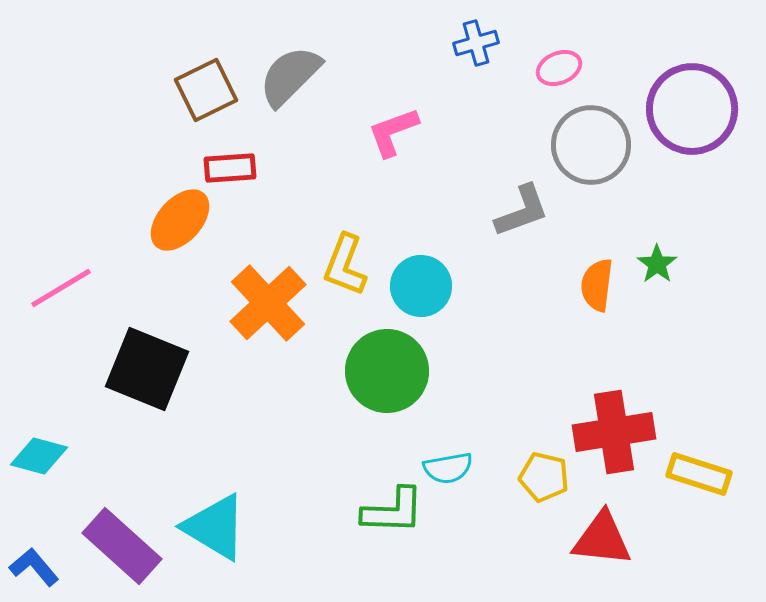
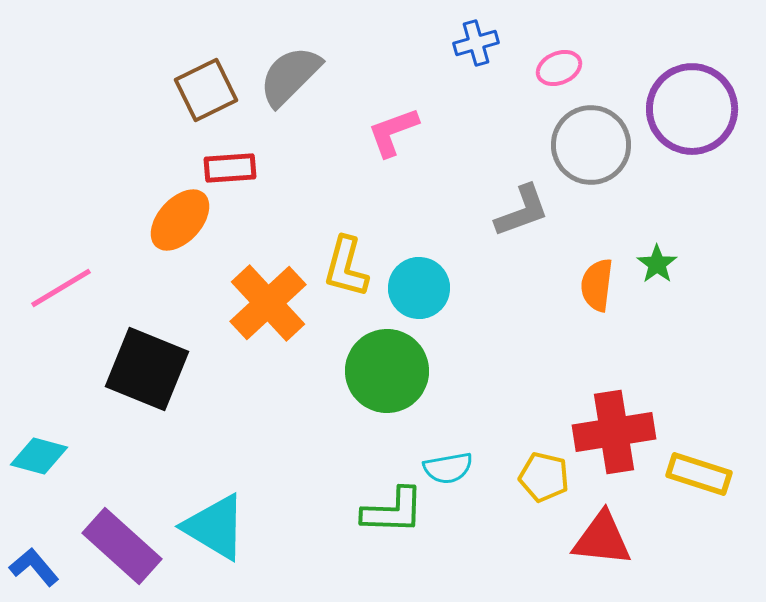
yellow L-shape: moved 1 px right, 2 px down; rotated 6 degrees counterclockwise
cyan circle: moved 2 px left, 2 px down
